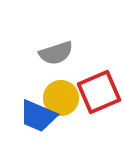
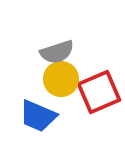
gray semicircle: moved 1 px right, 1 px up
yellow circle: moved 19 px up
